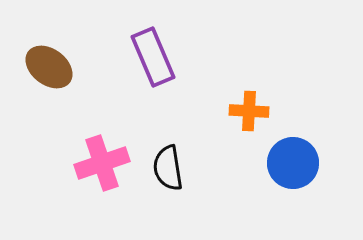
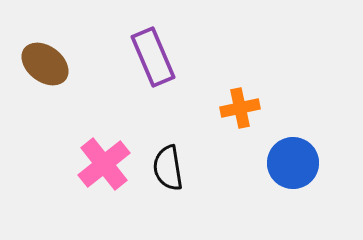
brown ellipse: moved 4 px left, 3 px up
orange cross: moved 9 px left, 3 px up; rotated 15 degrees counterclockwise
pink cross: moved 2 px right, 1 px down; rotated 20 degrees counterclockwise
